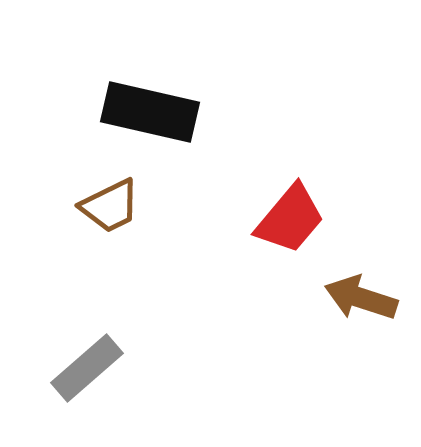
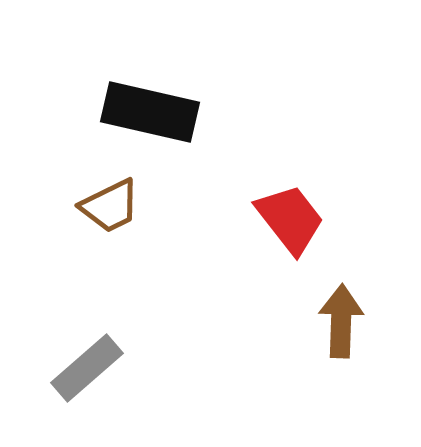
red trapezoid: rotated 78 degrees counterclockwise
brown arrow: moved 20 px left, 23 px down; rotated 74 degrees clockwise
